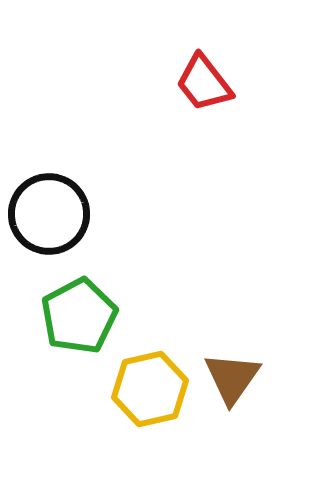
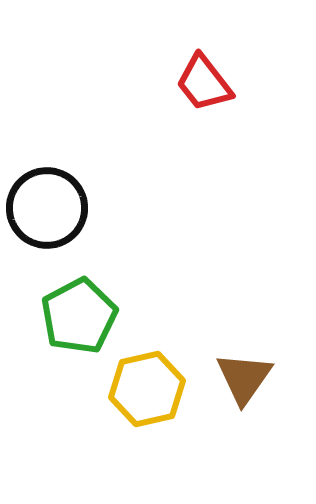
black circle: moved 2 px left, 6 px up
brown triangle: moved 12 px right
yellow hexagon: moved 3 px left
